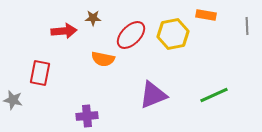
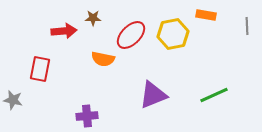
red rectangle: moved 4 px up
